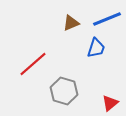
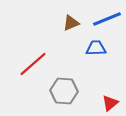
blue trapezoid: rotated 110 degrees counterclockwise
gray hexagon: rotated 12 degrees counterclockwise
